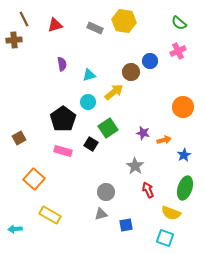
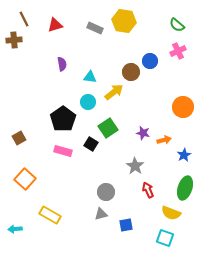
green semicircle: moved 2 px left, 2 px down
cyan triangle: moved 1 px right, 2 px down; rotated 24 degrees clockwise
orange square: moved 9 px left
